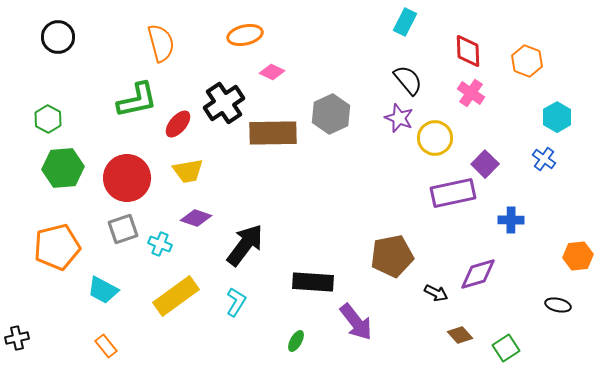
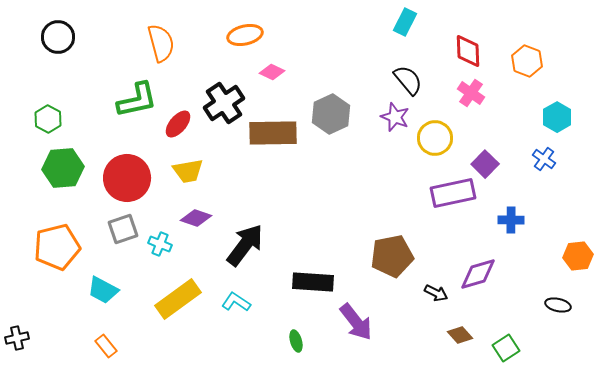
purple star at (399, 118): moved 4 px left, 1 px up
yellow rectangle at (176, 296): moved 2 px right, 3 px down
cyan L-shape at (236, 302): rotated 88 degrees counterclockwise
green ellipse at (296, 341): rotated 45 degrees counterclockwise
